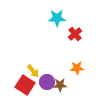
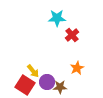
red cross: moved 3 px left, 1 px down
orange star: rotated 24 degrees counterclockwise
brown star: moved 2 px down
